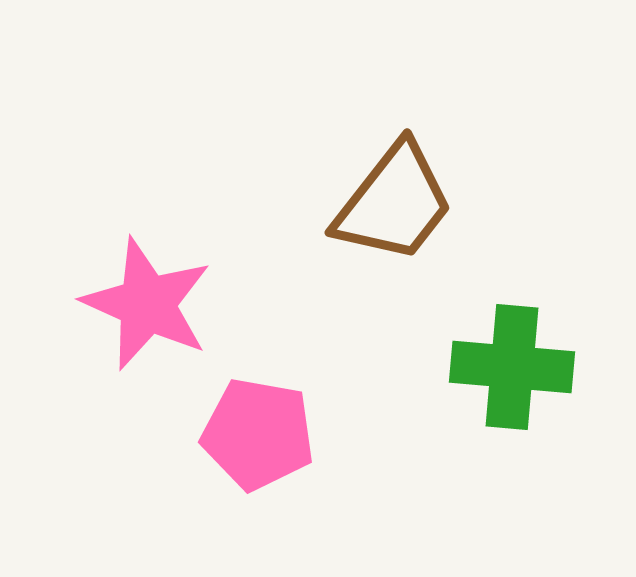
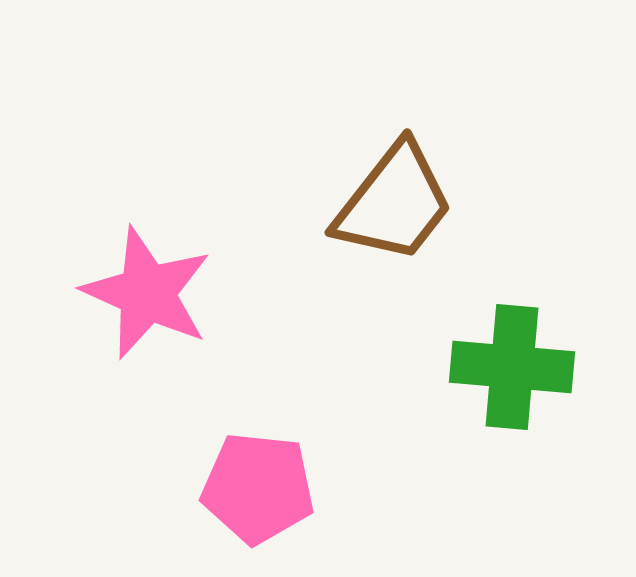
pink star: moved 11 px up
pink pentagon: moved 54 px down; rotated 4 degrees counterclockwise
